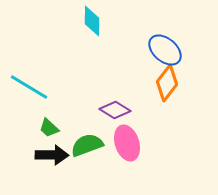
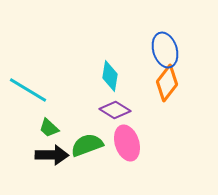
cyan diamond: moved 18 px right, 55 px down; rotated 8 degrees clockwise
blue ellipse: rotated 32 degrees clockwise
cyan line: moved 1 px left, 3 px down
